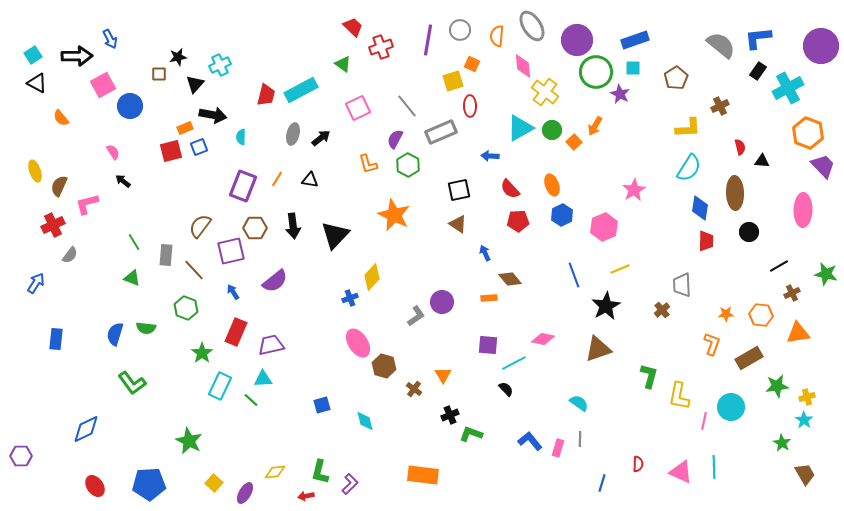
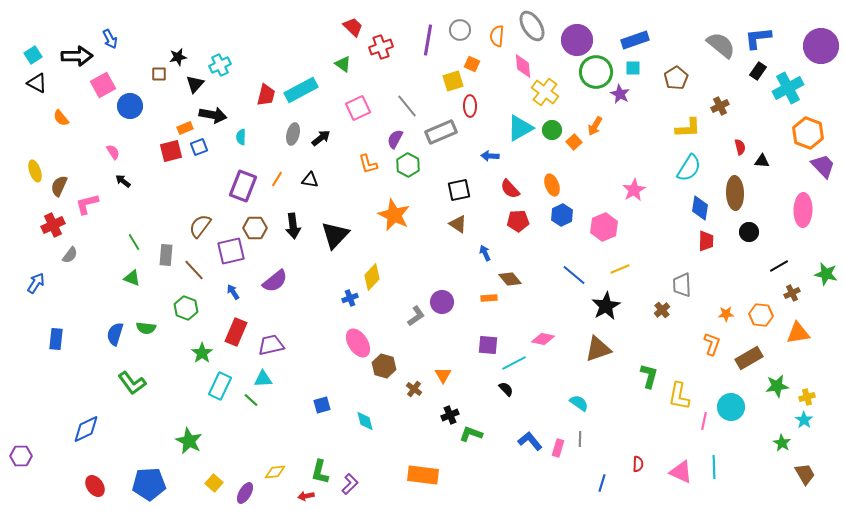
blue line at (574, 275): rotated 30 degrees counterclockwise
